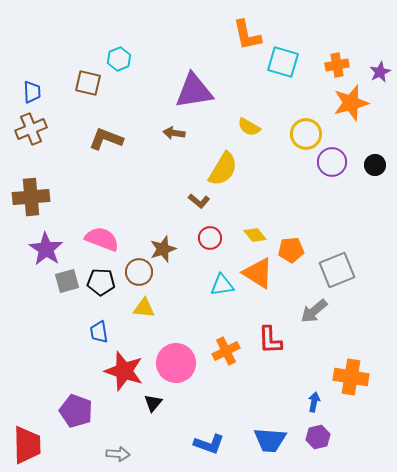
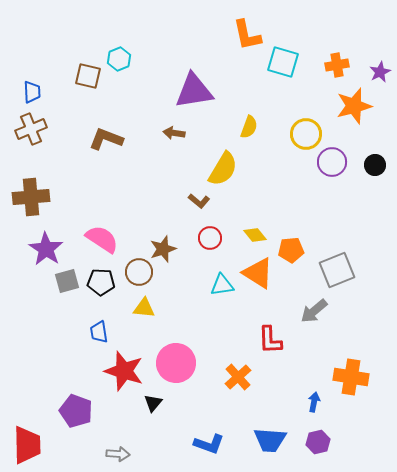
brown square at (88, 83): moved 7 px up
orange star at (351, 103): moved 3 px right, 3 px down
yellow semicircle at (249, 127): rotated 100 degrees counterclockwise
pink semicircle at (102, 239): rotated 12 degrees clockwise
orange cross at (226, 351): moved 12 px right, 26 px down; rotated 16 degrees counterclockwise
purple hexagon at (318, 437): moved 5 px down
